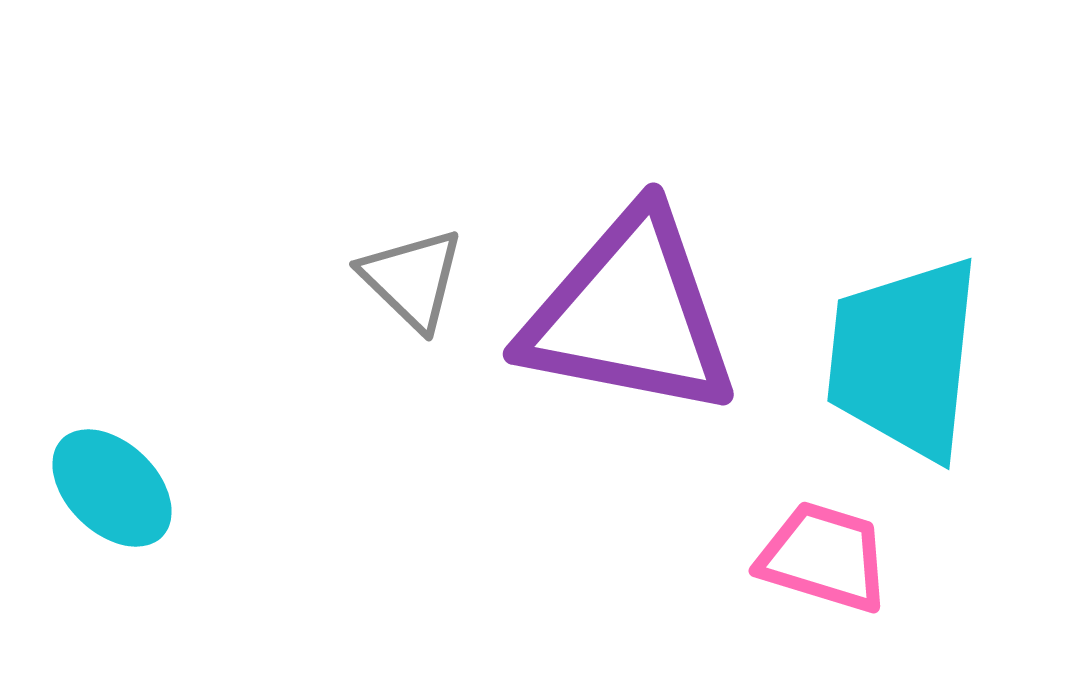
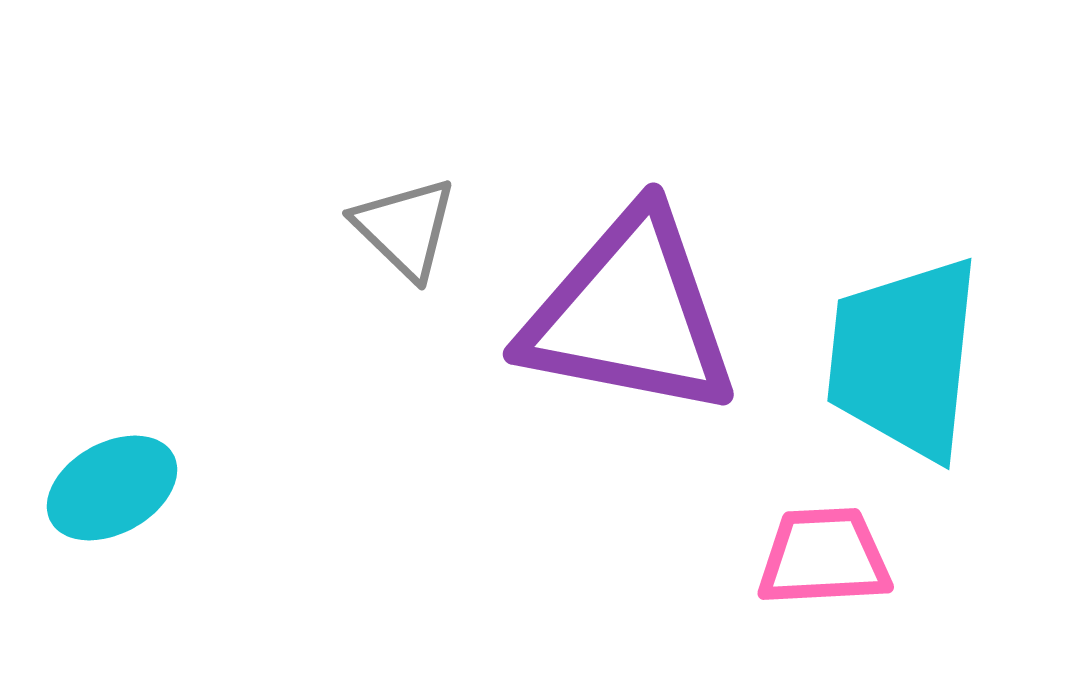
gray triangle: moved 7 px left, 51 px up
cyan ellipse: rotated 73 degrees counterclockwise
pink trapezoid: rotated 20 degrees counterclockwise
